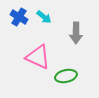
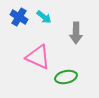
green ellipse: moved 1 px down
